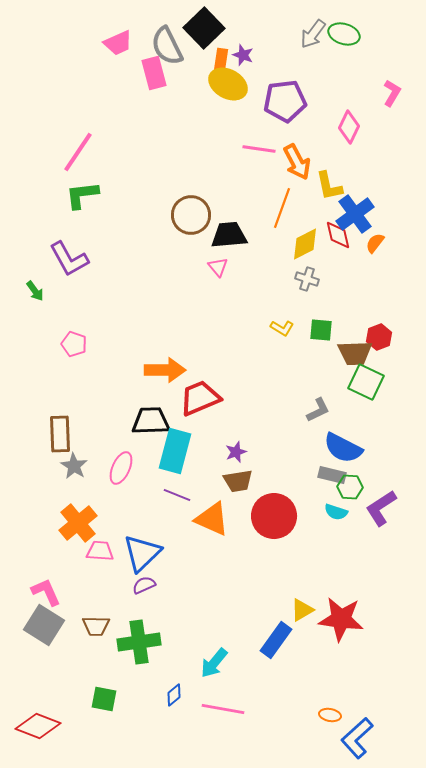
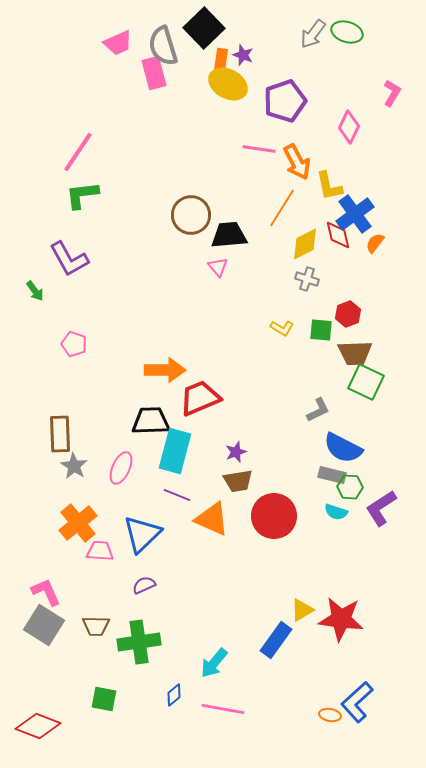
green ellipse at (344, 34): moved 3 px right, 2 px up
gray semicircle at (167, 46): moved 4 px left; rotated 9 degrees clockwise
purple pentagon at (285, 101): rotated 12 degrees counterclockwise
orange line at (282, 208): rotated 12 degrees clockwise
red hexagon at (379, 337): moved 31 px left, 23 px up
blue triangle at (142, 553): moved 19 px up
blue L-shape at (357, 738): moved 36 px up
